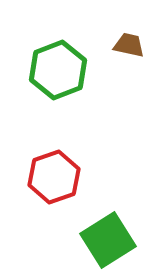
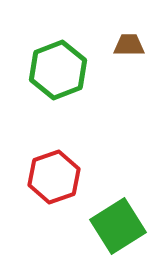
brown trapezoid: rotated 12 degrees counterclockwise
green square: moved 10 px right, 14 px up
